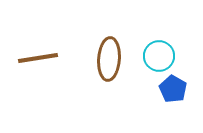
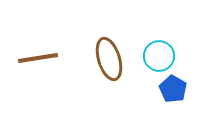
brown ellipse: rotated 21 degrees counterclockwise
